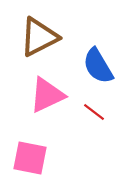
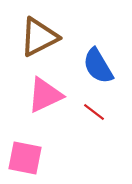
pink triangle: moved 2 px left
pink square: moved 5 px left
